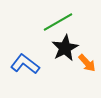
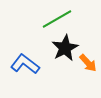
green line: moved 1 px left, 3 px up
orange arrow: moved 1 px right
